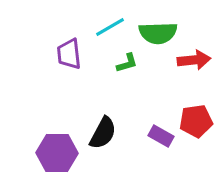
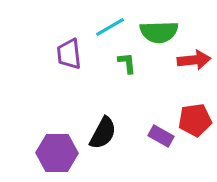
green semicircle: moved 1 px right, 1 px up
green L-shape: rotated 80 degrees counterclockwise
red pentagon: moved 1 px left, 1 px up
